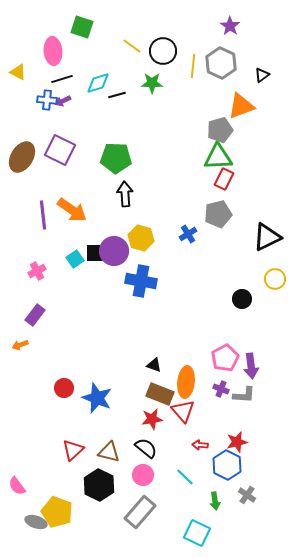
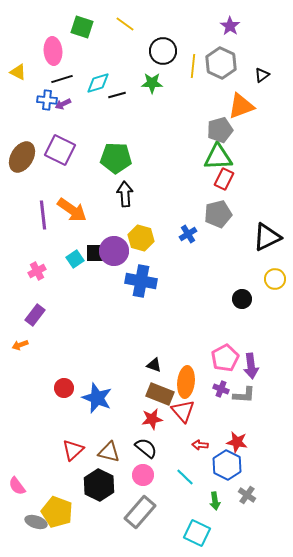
yellow line at (132, 46): moved 7 px left, 22 px up
purple arrow at (63, 101): moved 3 px down
red star at (237, 442): rotated 25 degrees clockwise
